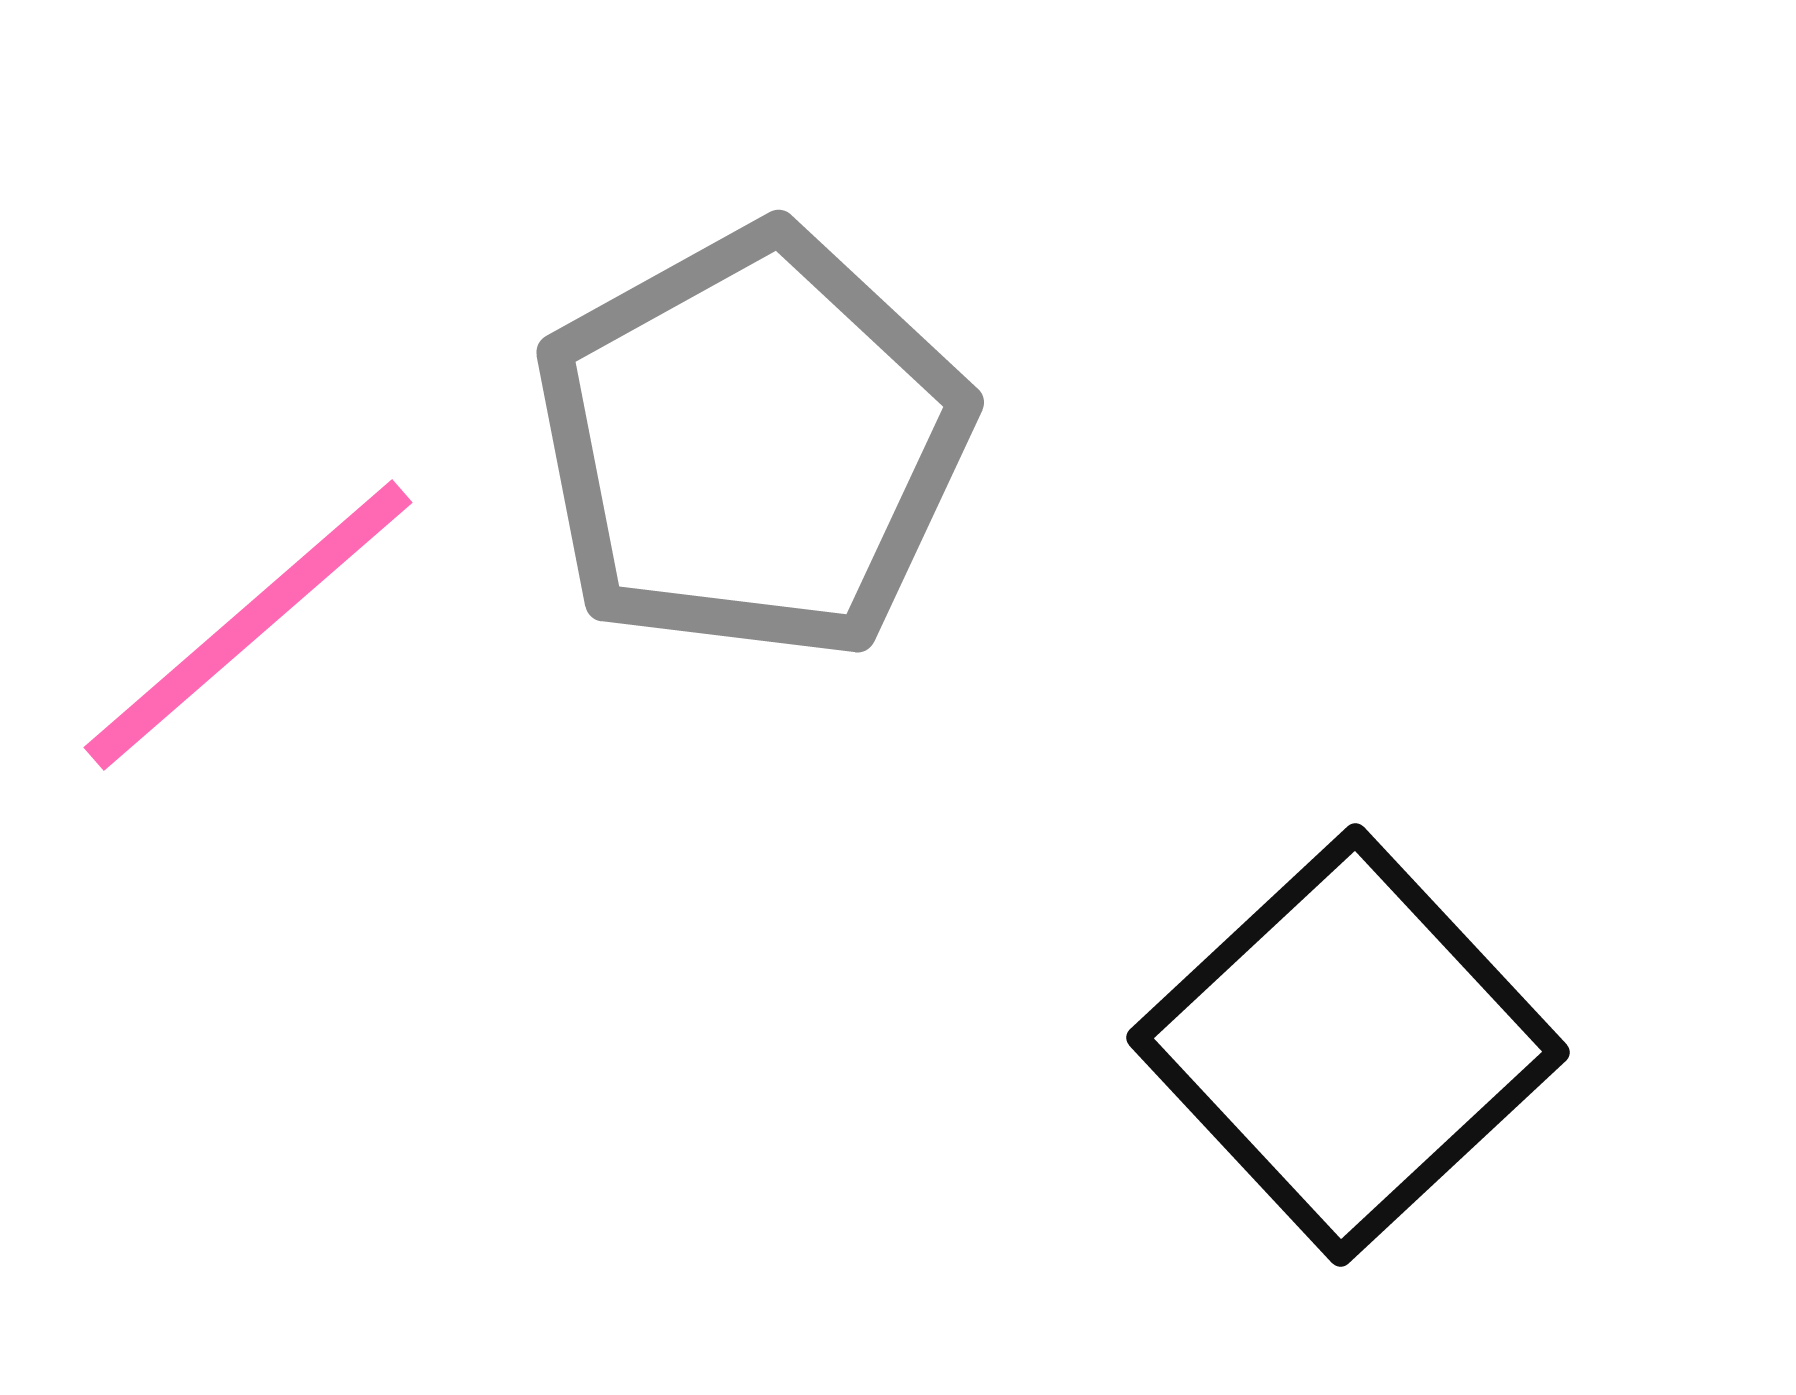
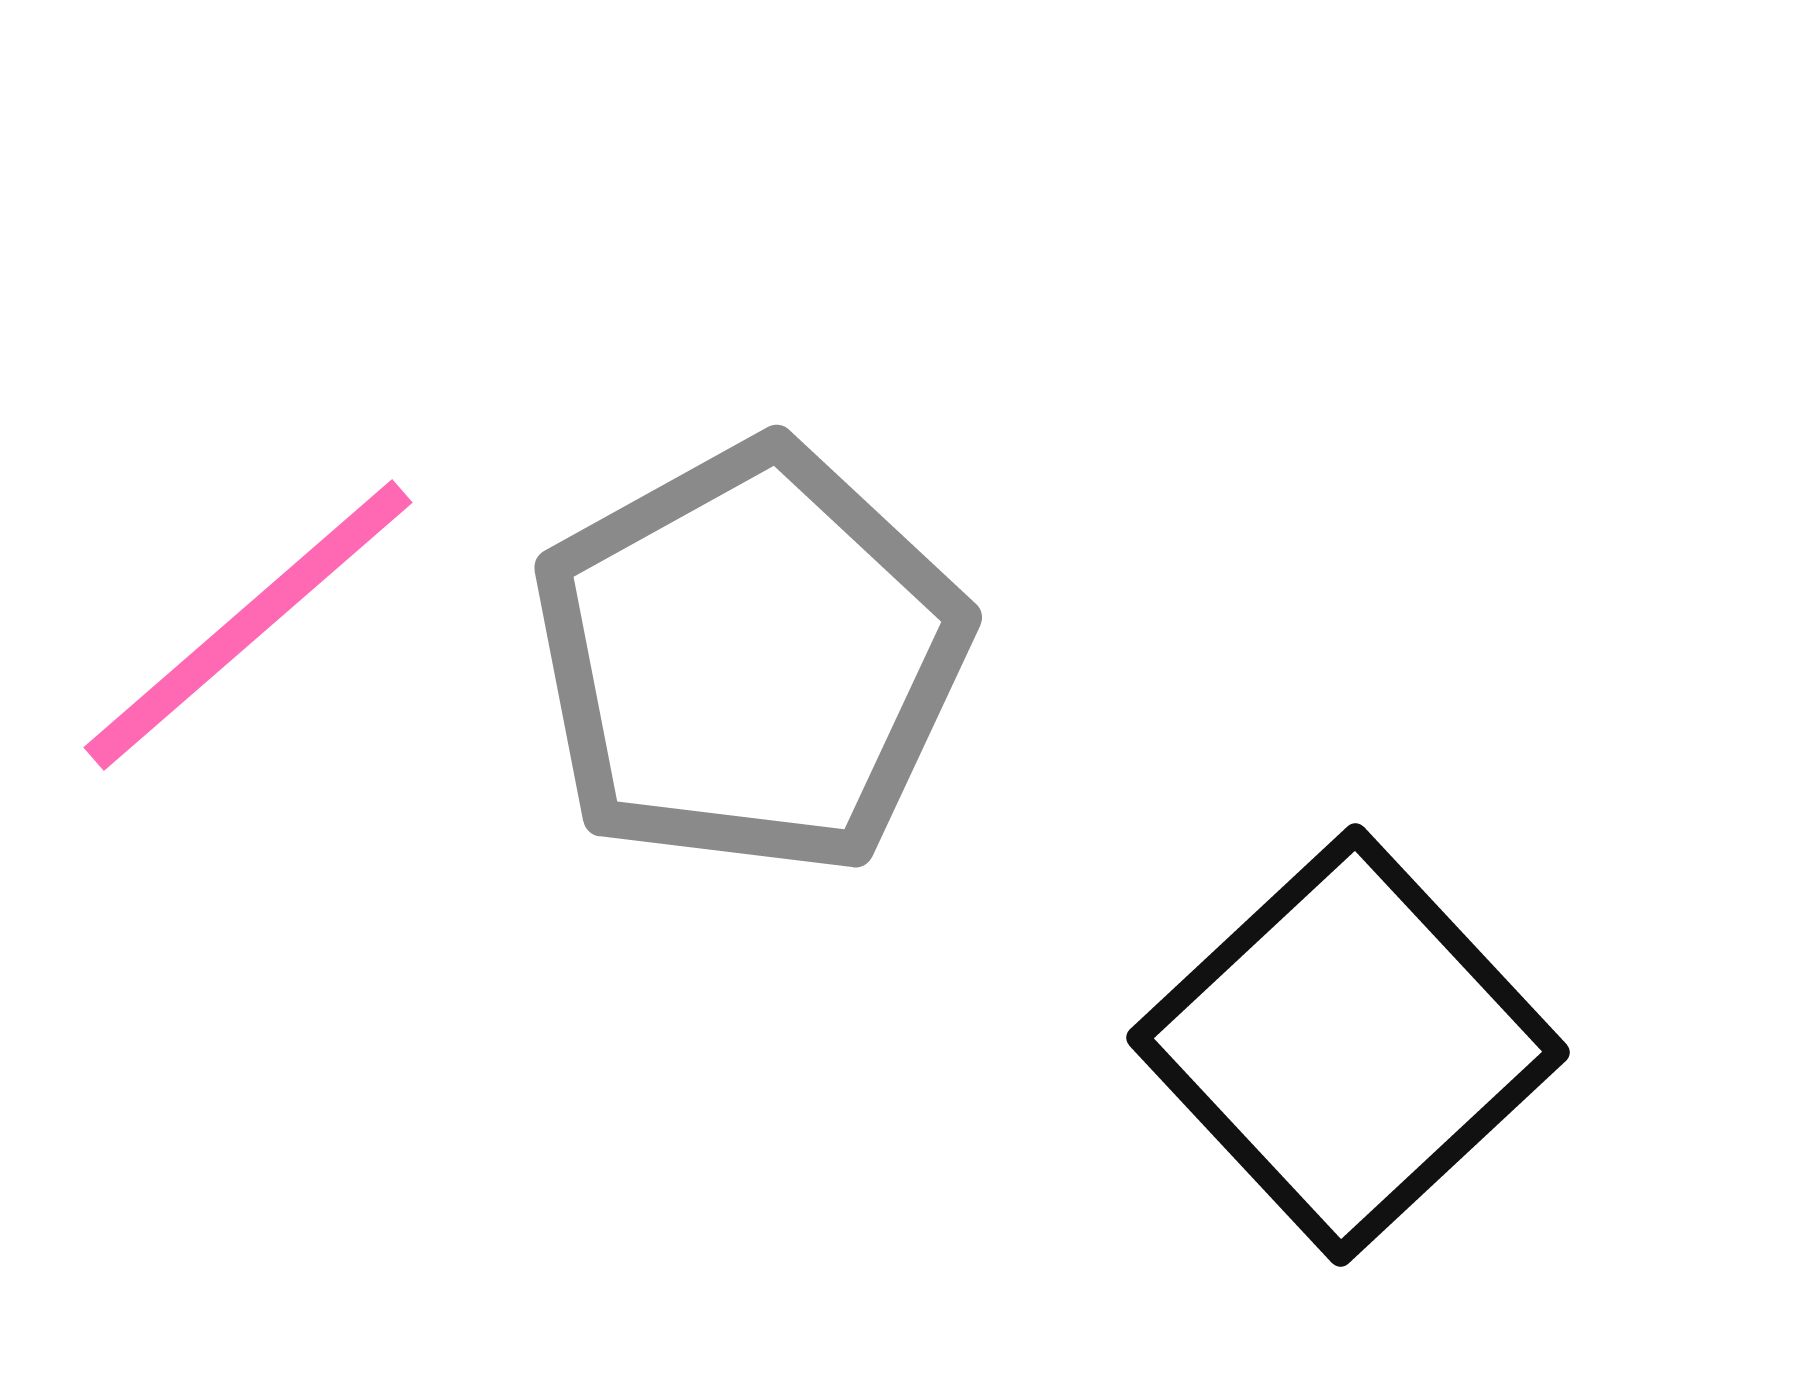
gray pentagon: moved 2 px left, 215 px down
